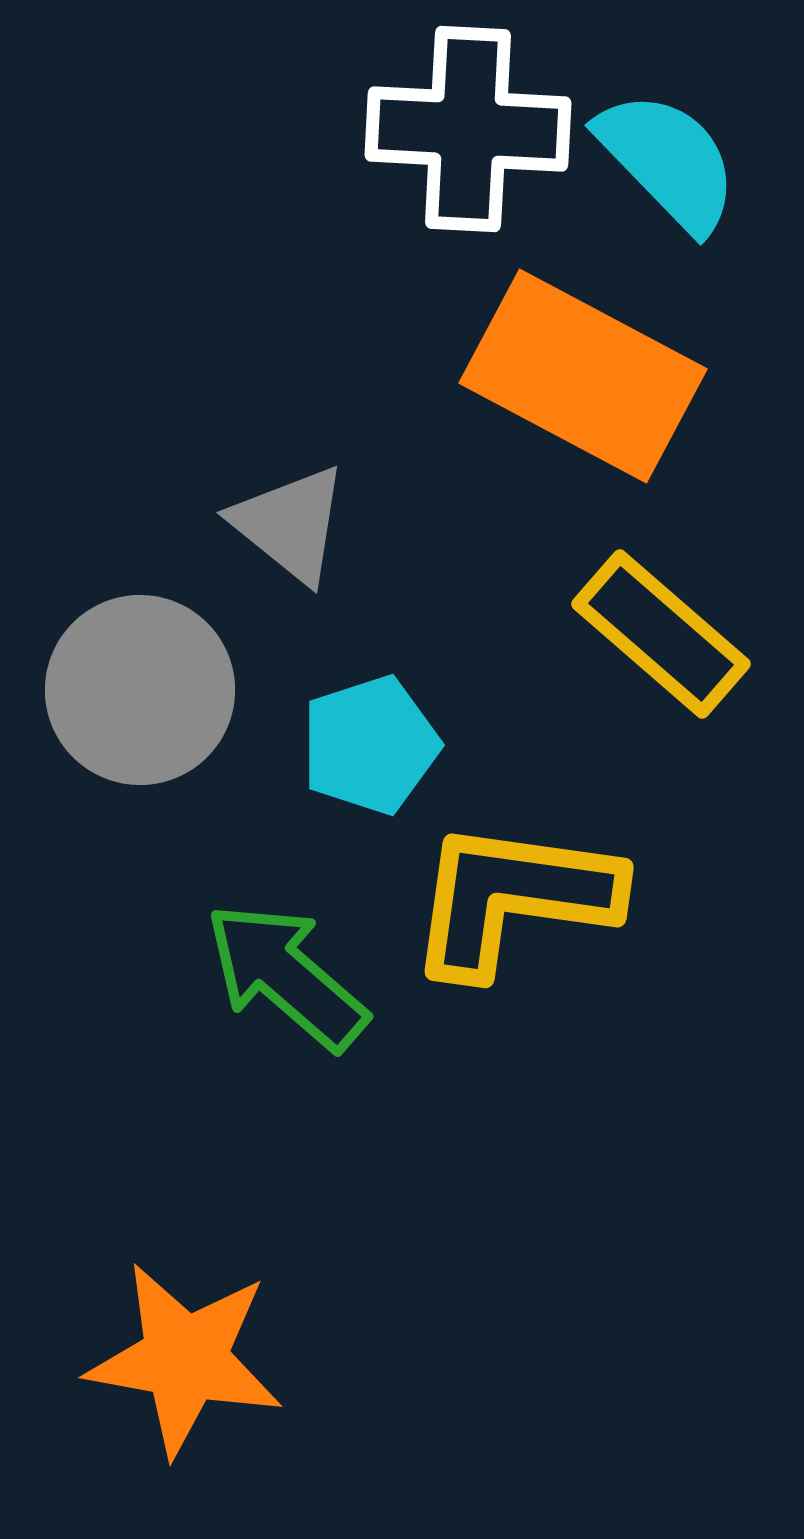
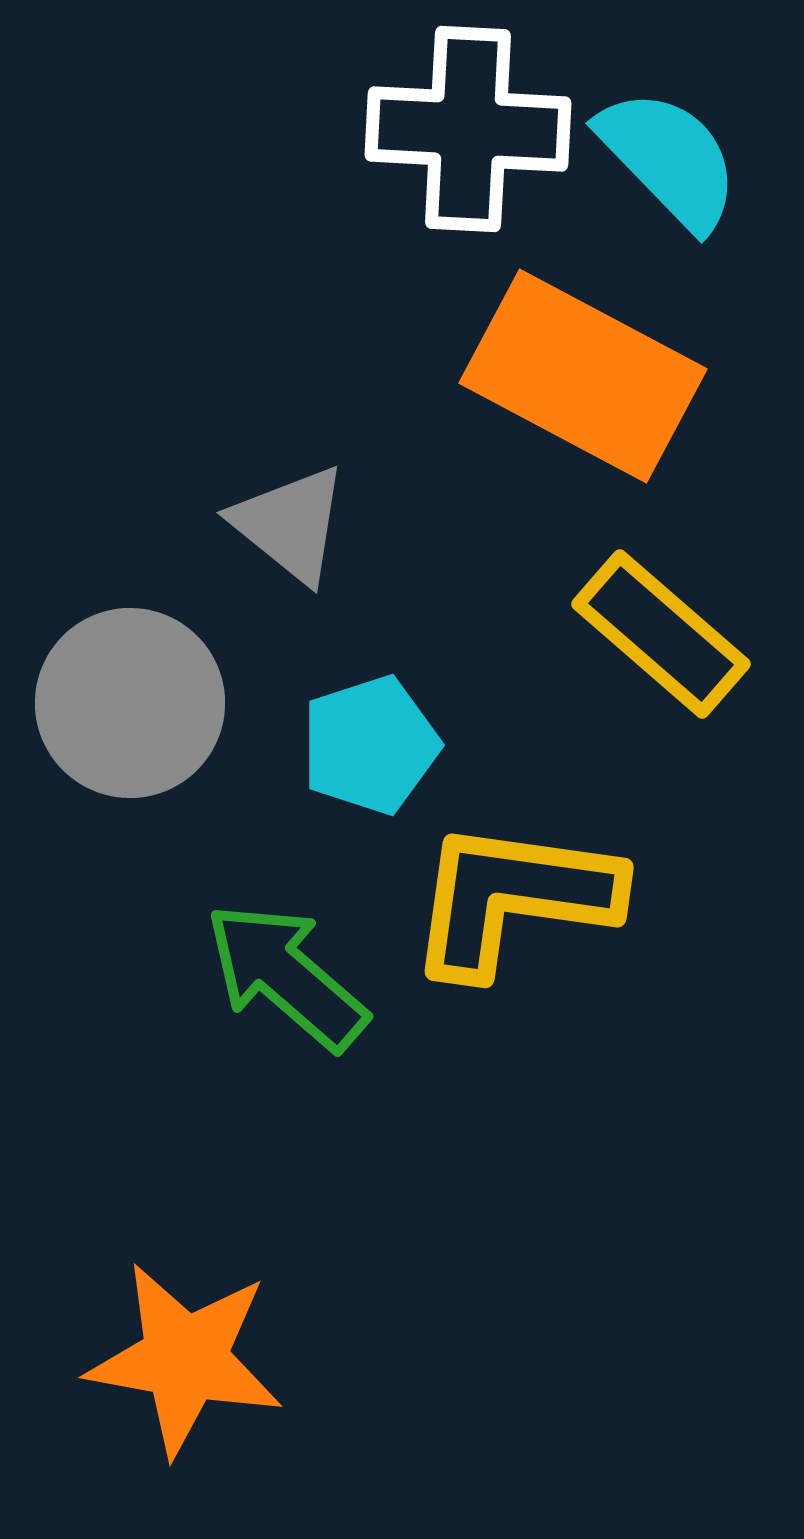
cyan semicircle: moved 1 px right, 2 px up
gray circle: moved 10 px left, 13 px down
